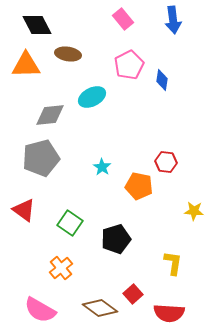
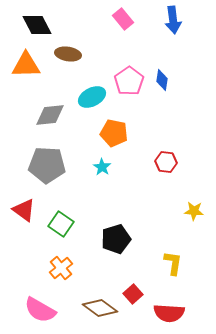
pink pentagon: moved 16 px down; rotated 8 degrees counterclockwise
gray pentagon: moved 6 px right, 7 px down; rotated 18 degrees clockwise
orange pentagon: moved 25 px left, 53 px up
green square: moved 9 px left, 1 px down
